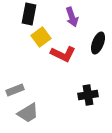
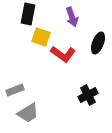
black rectangle: moved 1 px left
yellow square: rotated 36 degrees counterclockwise
red L-shape: rotated 10 degrees clockwise
black cross: rotated 18 degrees counterclockwise
